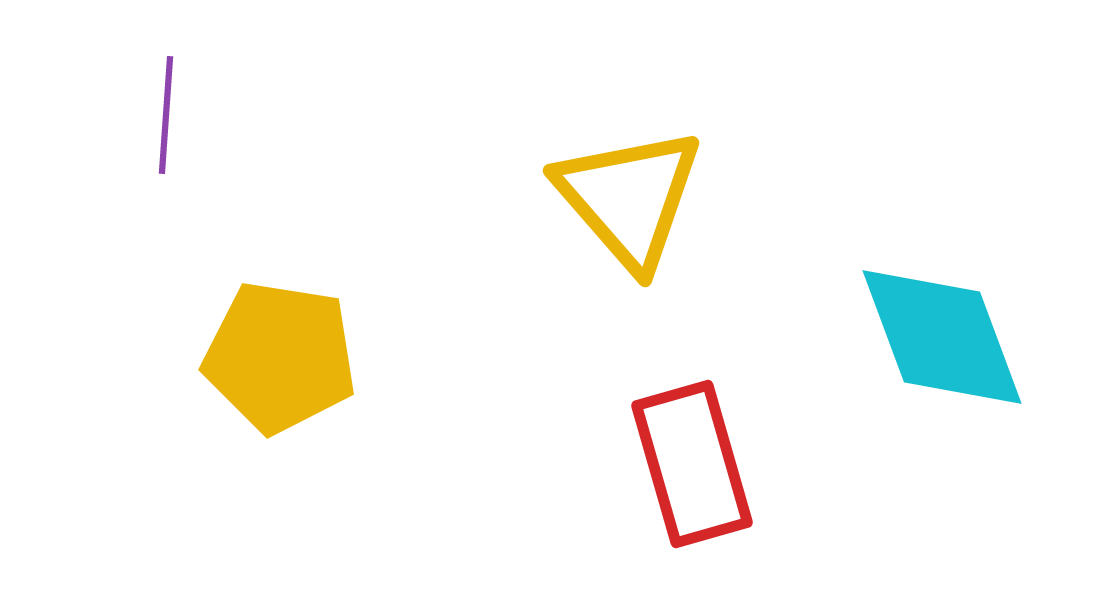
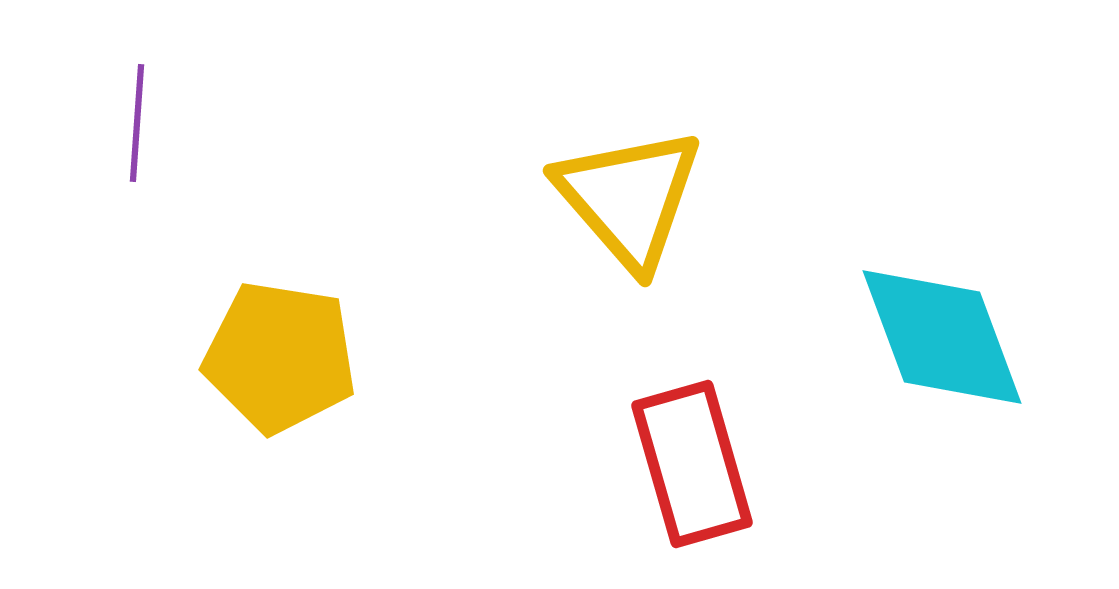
purple line: moved 29 px left, 8 px down
